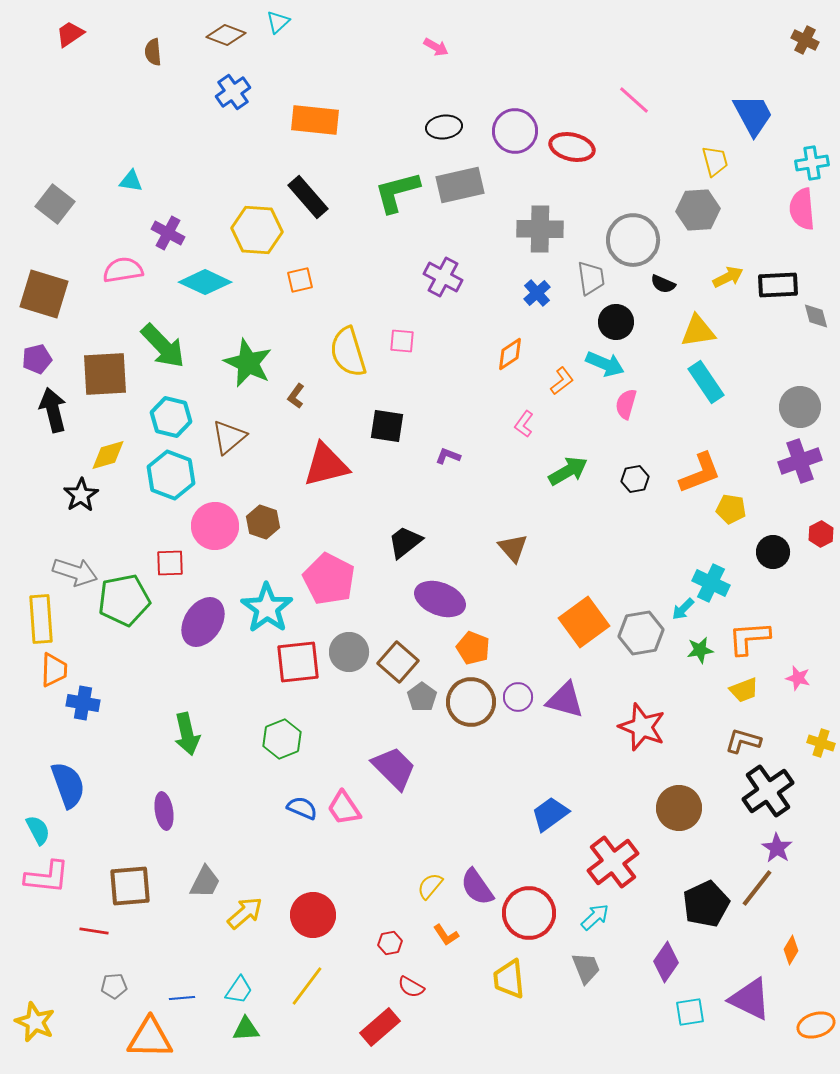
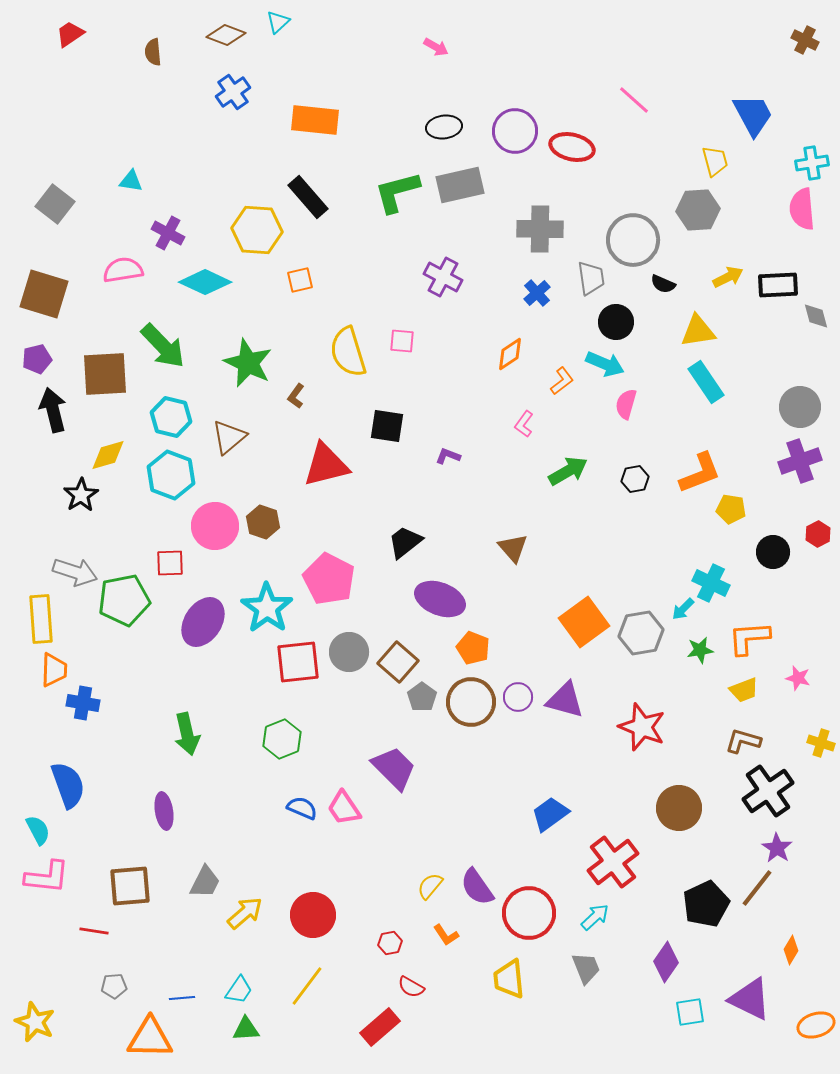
red hexagon at (821, 534): moved 3 px left
